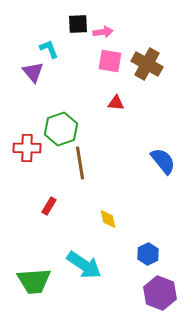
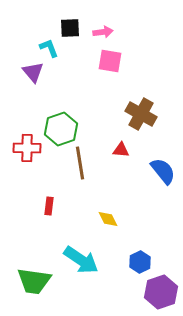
black square: moved 8 px left, 4 px down
cyan L-shape: moved 1 px up
brown cross: moved 6 px left, 50 px down
red triangle: moved 5 px right, 47 px down
blue semicircle: moved 10 px down
red rectangle: rotated 24 degrees counterclockwise
yellow diamond: rotated 15 degrees counterclockwise
blue hexagon: moved 8 px left, 8 px down
cyan arrow: moved 3 px left, 5 px up
green trapezoid: rotated 12 degrees clockwise
purple hexagon: moved 1 px right, 1 px up; rotated 20 degrees clockwise
